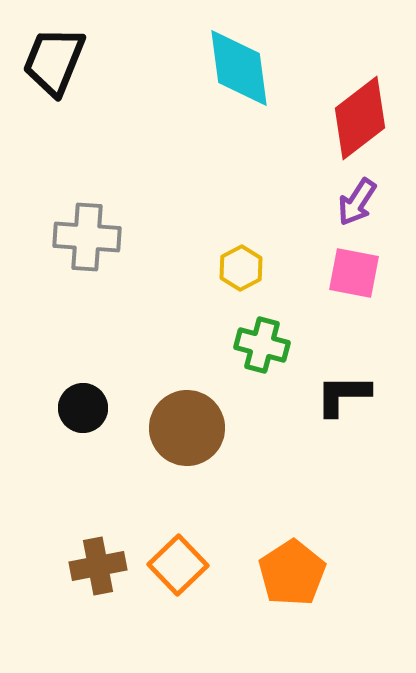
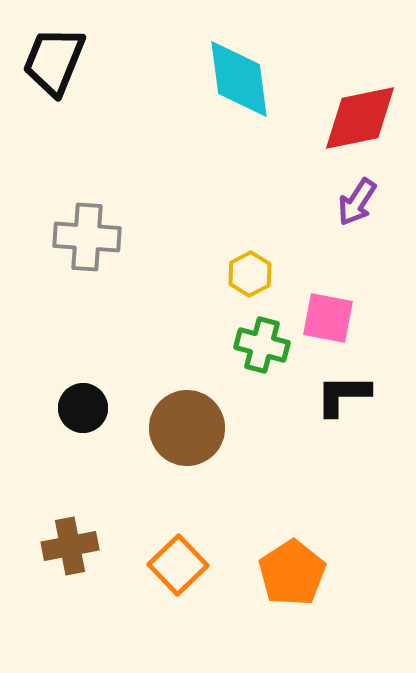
cyan diamond: moved 11 px down
red diamond: rotated 26 degrees clockwise
yellow hexagon: moved 9 px right, 6 px down
pink square: moved 26 px left, 45 px down
brown cross: moved 28 px left, 20 px up
